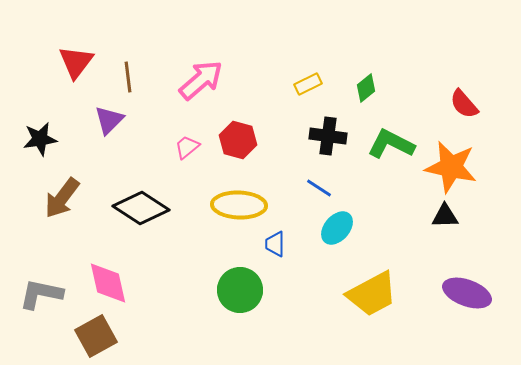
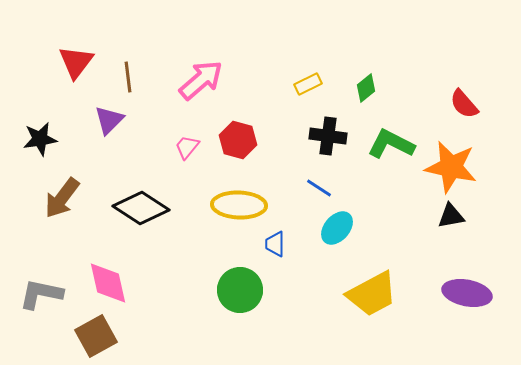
pink trapezoid: rotated 12 degrees counterclockwise
black triangle: moved 6 px right; rotated 8 degrees counterclockwise
purple ellipse: rotated 9 degrees counterclockwise
